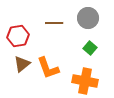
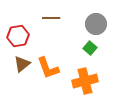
gray circle: moved 8 px right, 6 px down
brown line: moved 3 px left, 5 px up
orange cross: rotated 25 degrees counterclockwise
